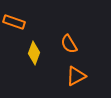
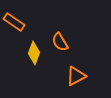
orange rectangle: rotated 15 degrees clockwise
orange semicircle: moved 9 px left, 2 px up
